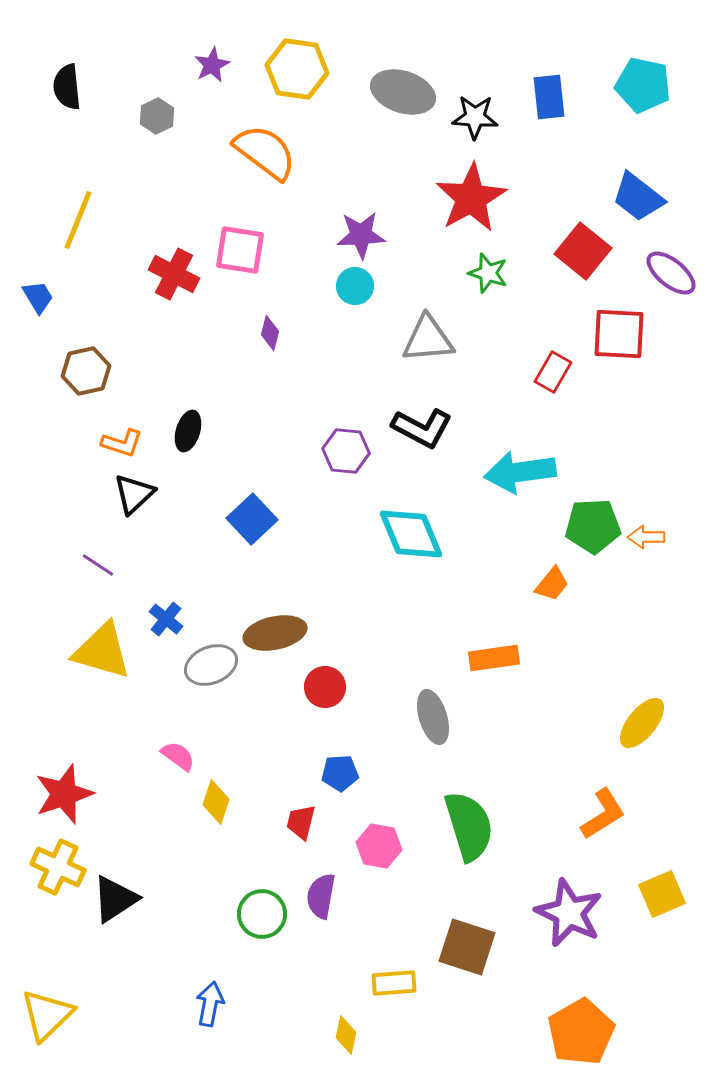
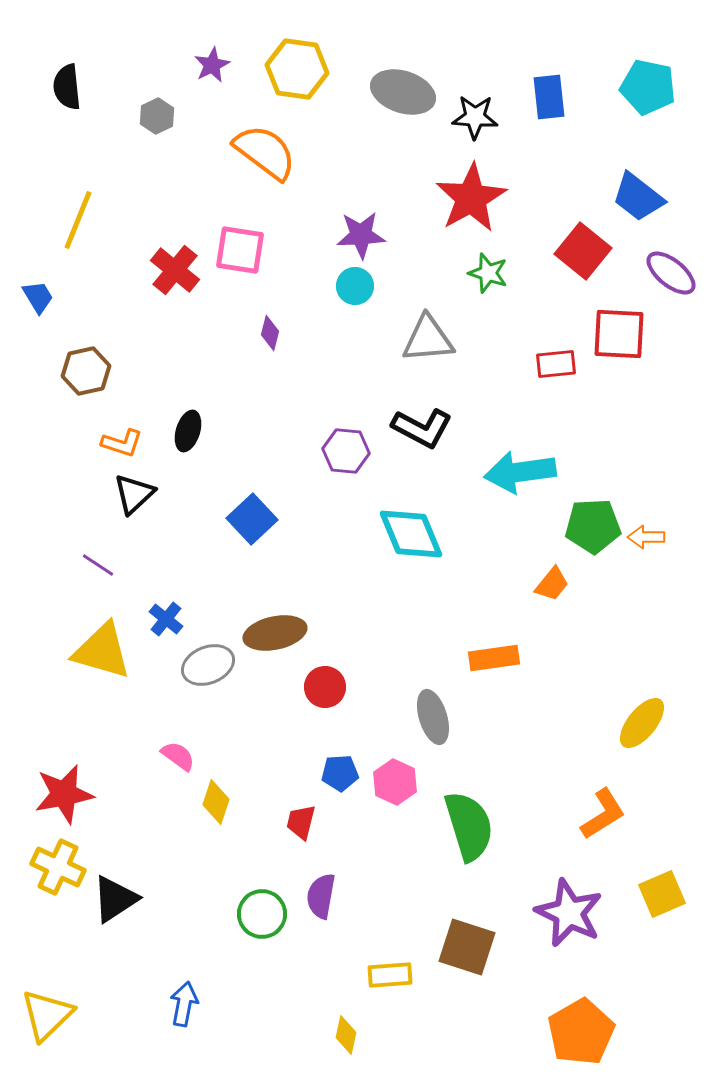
cyan pentagon at (643, 85): moved 5 px right, 2 px down
red cross at (174, 274): moved 1 px right, 4 px up; rotated 12 degrees clockwise
red rectangle at (553, 372): moved 3 px right, 8 px up; rotated 54 degrees clockwise
gray ellipse at (211, 665): moved 3 px left
red star at (64, 794): rotated 8 degrees clockwise
pink hexagon at (379, 846): moved 16 px right, 64 px up; rotated 15 degrees clockwise
yellow rectangle at (394, 983): moved 4 px left, 8 px up
blue arrow at (210, 1004): moved 26 px left
